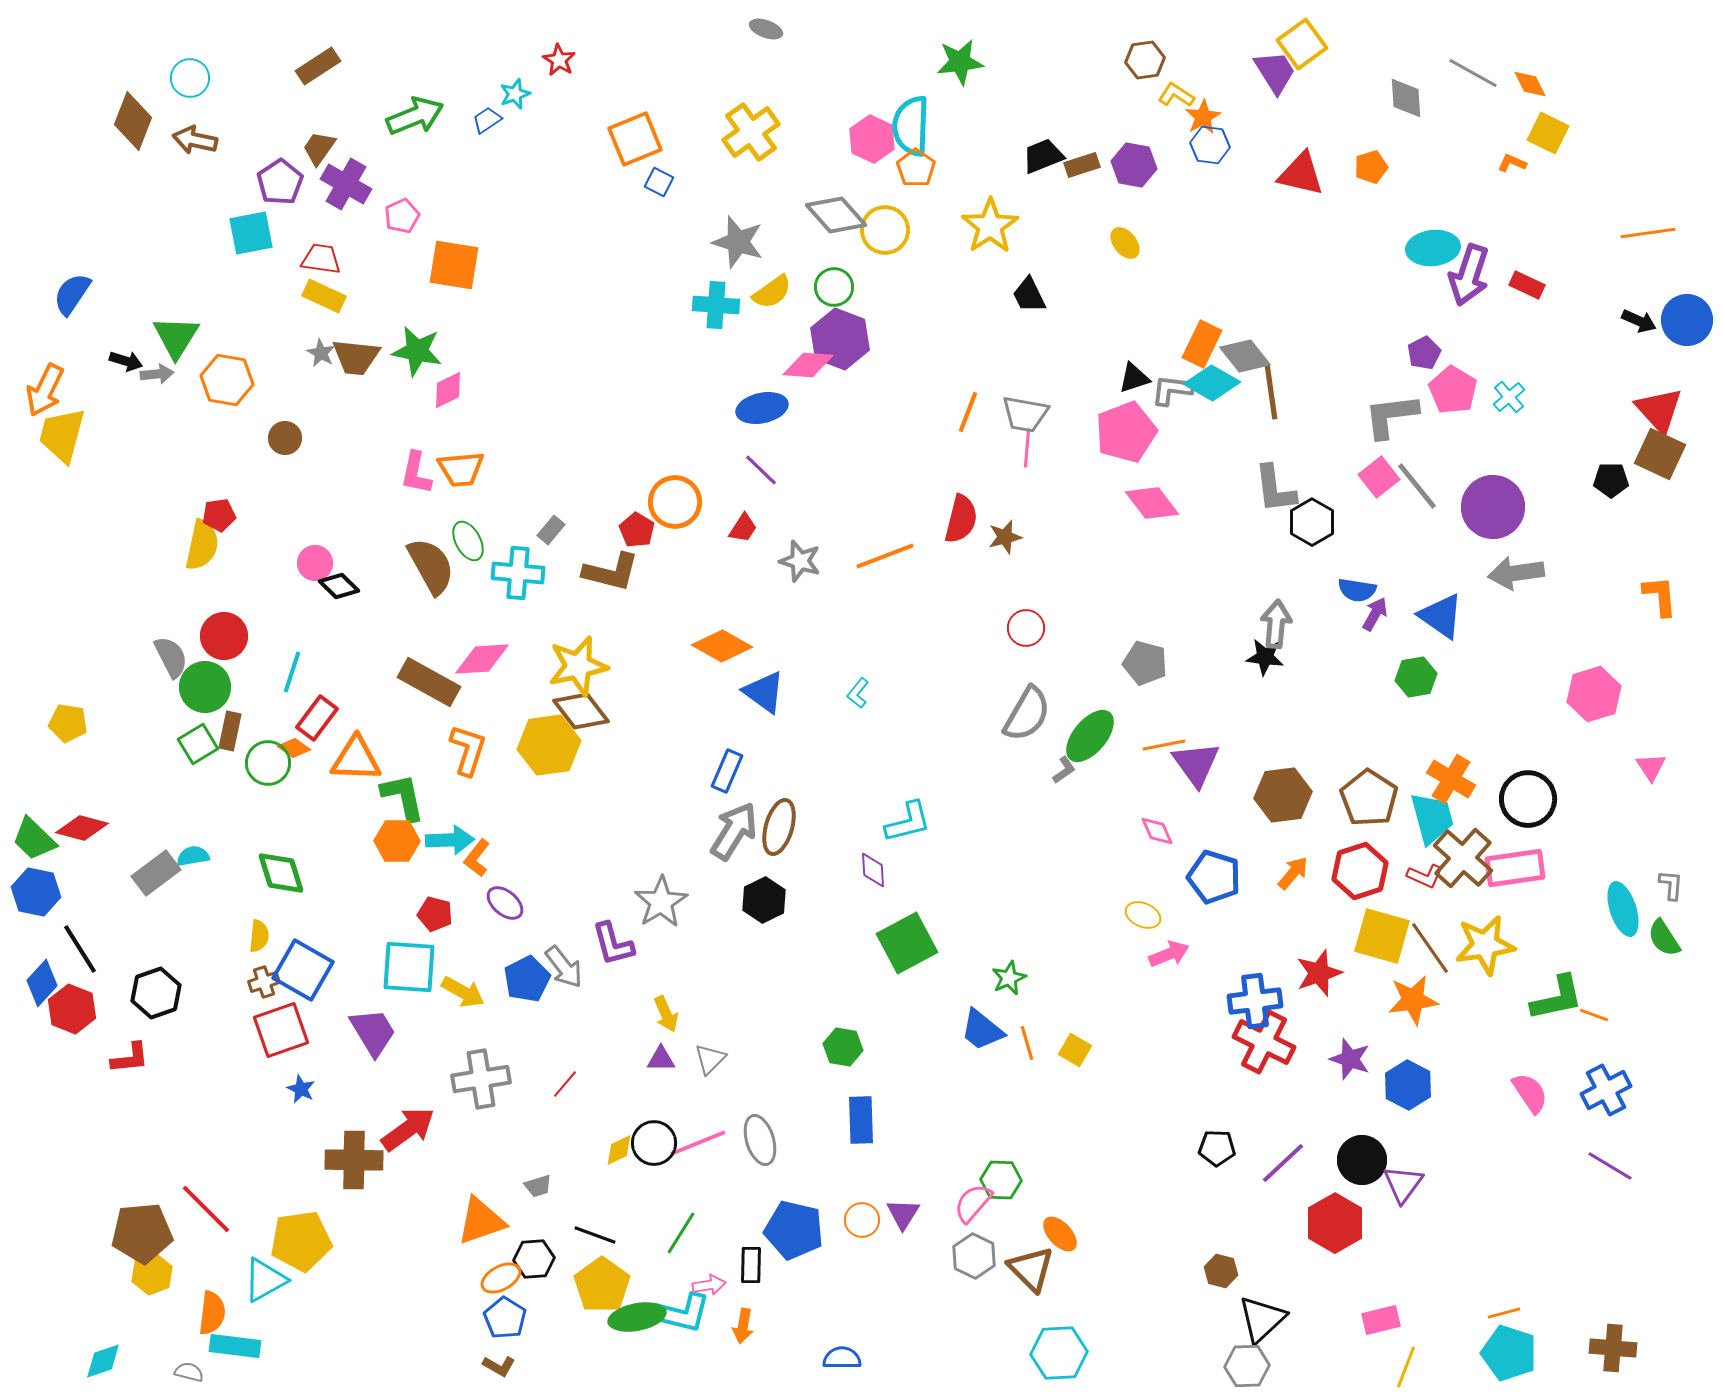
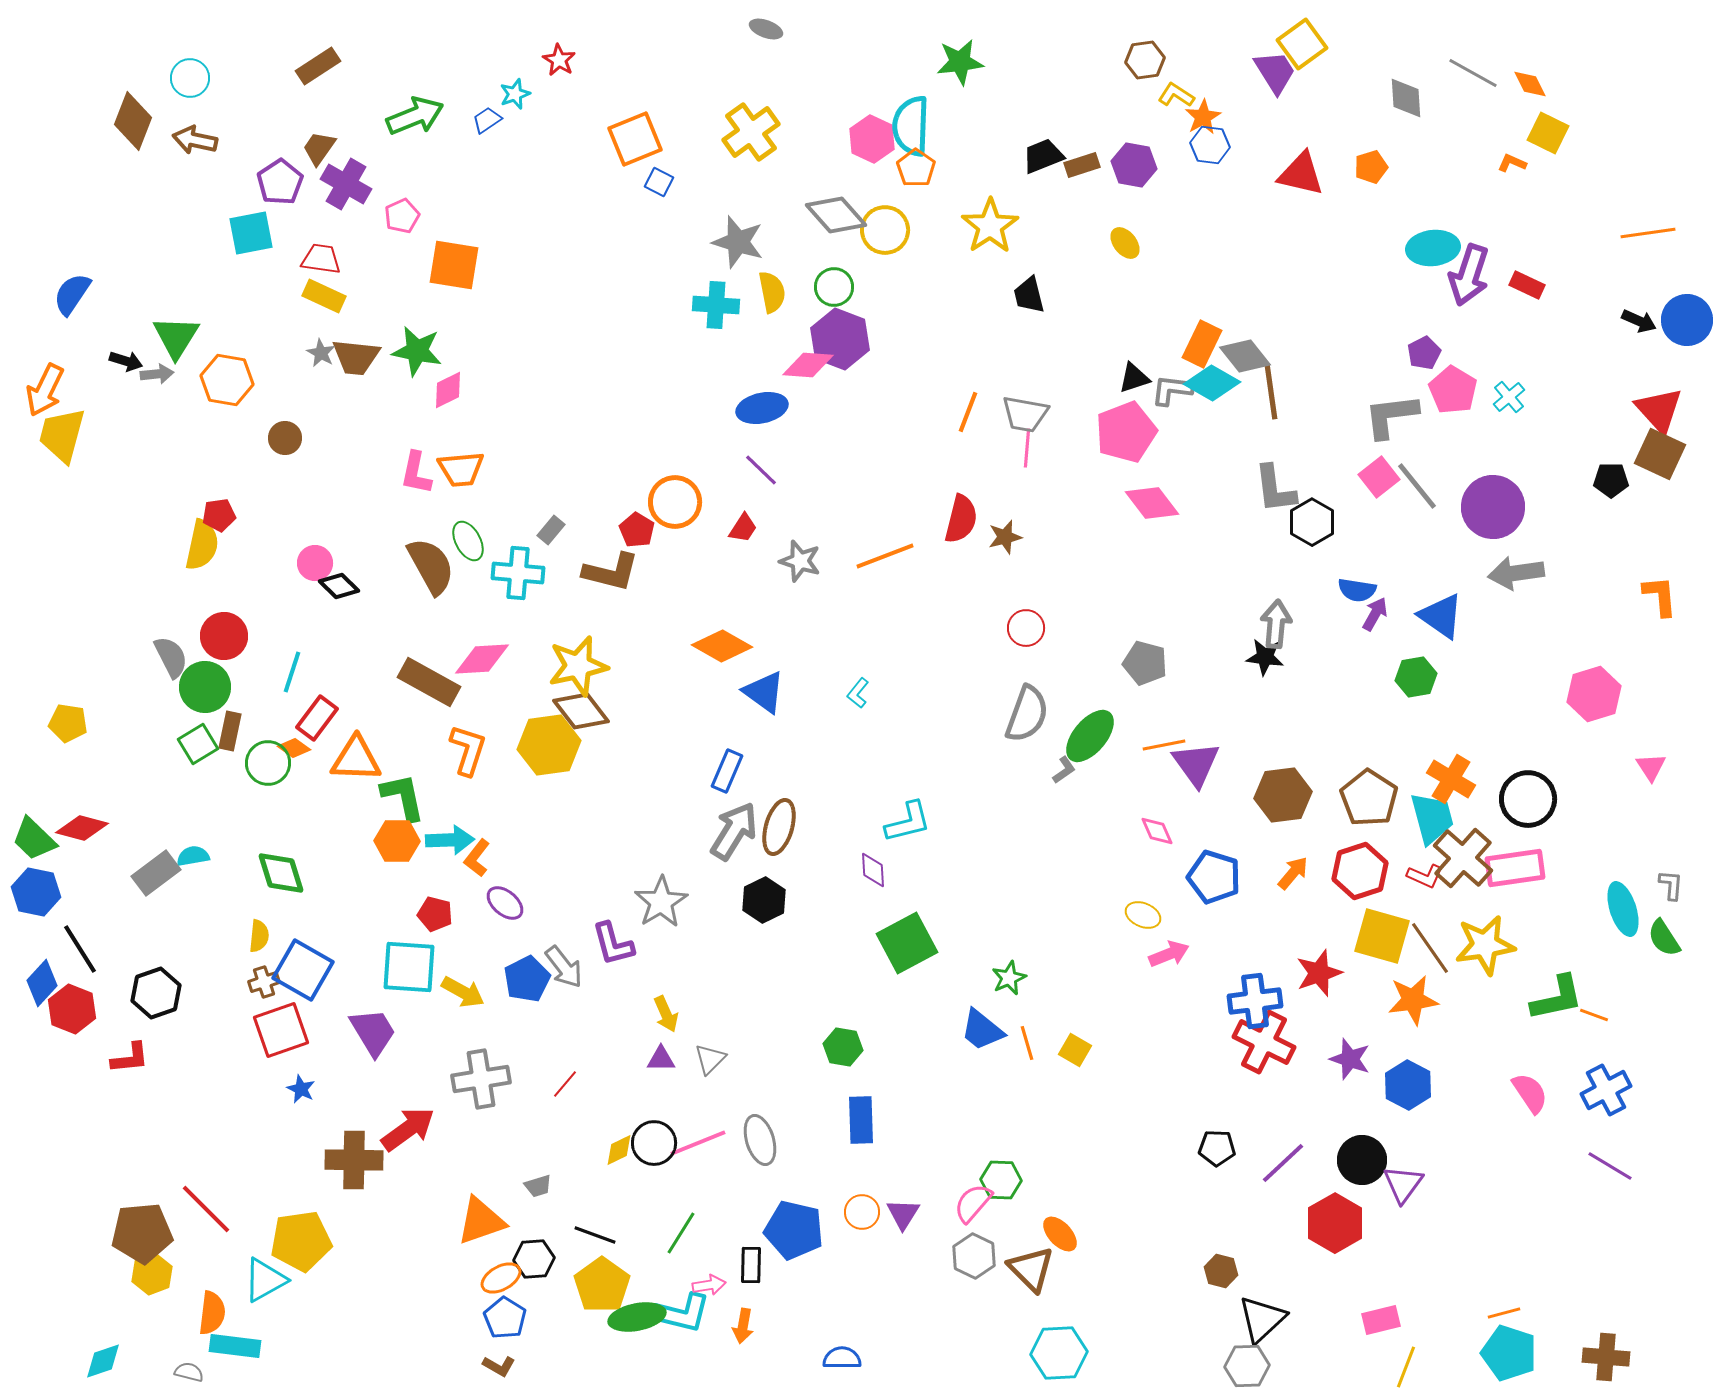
yellow semicircle at (772, 292): rotated 66 degrees counterclockwise
black trapezoid at (1029, 295): rotated 12 degrees clockwise
gray semicircle at (1027, 714): rotated 10 degrees counterclockwise
orange circle at (862, 1220): moved 8 px up
brown cross at (1613, 1348): moved 7 px left, 9 px down
